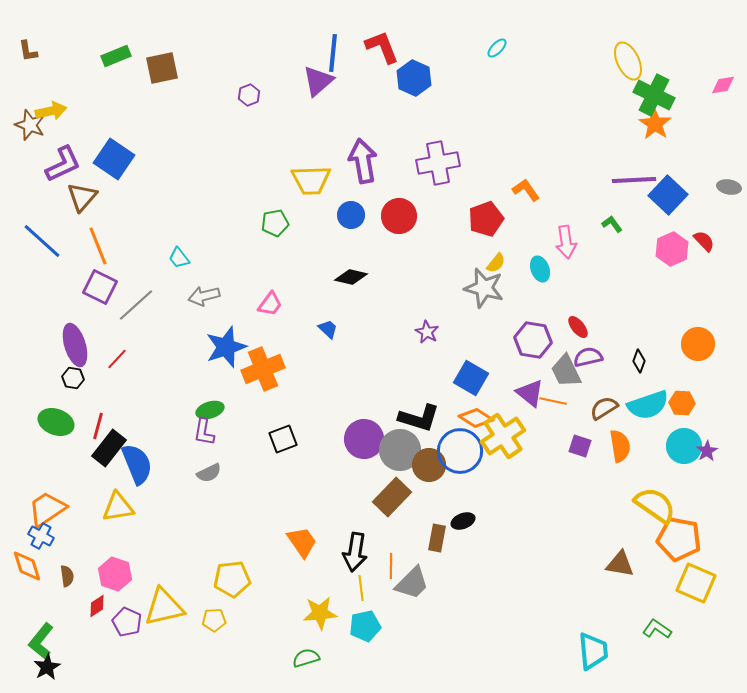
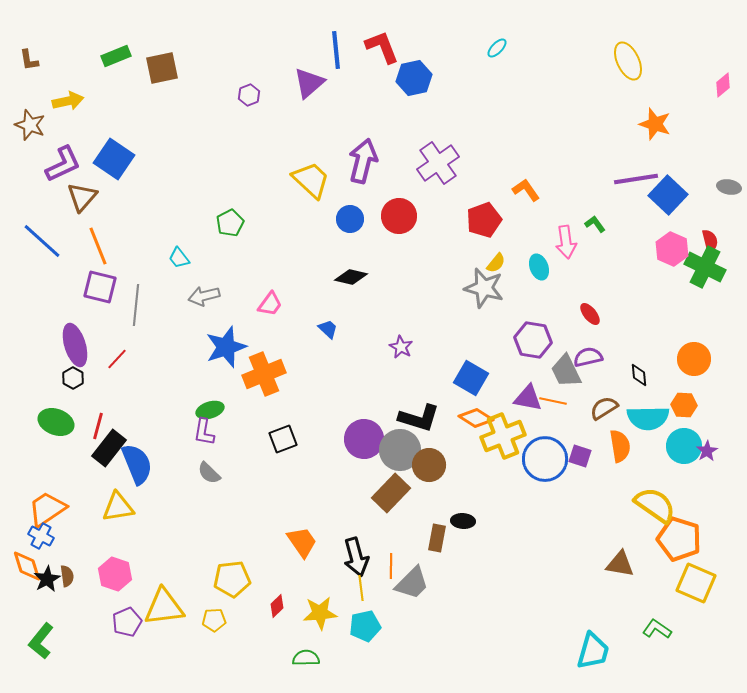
brown L-shape at (28, 51): moved 1 px right, 9 px down
blue line at (333, 53): moved 3 px right, 3 px up; rotated 12 degrees counterclockwise
blue hexagon at (414, 78): rotated 24 degrees clockwise
purple triangle at (318, 81): moved 9 px left, 2 px down
pink diamond at (723, 85): rotated 30 degrees counterclockwise
green cross at (654, 95): moved 51 px right, 172 px down
yellow arrow at (51, 111): moved 17 px right, 10 px up
orange star at (655, 124): rotated 16 degrees counterclockwise
purple arrow at (363, 161): rotated 24 degrees clockwise
purple cross at (438, 163): rotated 24 degrees counterclockwise
yellow trapezoid at (311, 180): rotated 135 degrees counterclockwise
purple line at (634, 180): moved 2 px right, 1 px up; rotated 6 degrees counterclockwise
blue circle at (351, 215): moved 1 px left, 4 px down
red pentagon at (486, 219): moved 2 px left, 1 px down
green pentagon at (275, 223): moved 45 px left; rotated 16 degrees counterclockwise
green L-shape at (612, 224): moved 17 px left
red semicircle at (704, 241): moved 6 px right; rotated 30 degrees clockwise
pink hexagon at (672, 249): rotated 12 degrees counterclockwise
cyan ellipse at (540, 269): moved 1 px left, 2 px up
purple square at (100, 287): rotated 12 degrees counterclockwise
gray line at (136, 305): rotated 42 degrees counterclockwise
red ellipse at (578, 327): moved 12 px right, 13 px up
purple star at (427, 332): moved 26 px left, 15 px down
orange circle at (698, 344): moved 4 px left, 15 px down
black diamond at (639, 361): moved 14 px down; rotated 25 degrees counterclockwise
orange cross at (263, 369): moved 1 px right, 5 px down
black hexagon at (73, 378): rotated 20 degrees clockwise
purple triangle at (530, 393): moved 2 px left, 5 px down; rotated 28 degrees counterclockwise
orange hexagon at (682, 403): moved 2 px right, 2 px down
cyan semicircle at (648, 405): moved 13 px down; rotated 18 degrees clockwise
yellow cross at (503, 436): rotated 12 degrees clockwise
purple square at (580, 446): moved 10 px down
blue circle at (460, 451): moved 85 px right, 8 px down
gray semicircle at (209, 473): rotated 70 degrees clockwise
brown rectangle at (392, 497): moved 1 px left, 4 px up
black ellipse at (463, 521): rotated 25 degrees clockwise
orange pentagon at (679, 539): rotated 6 degrees clockwise
black arrow at (355, 552): moved 1 px right, 5 px down; rotated 24 degrees counterclockwise
red diamond at (97, 606): moved 180 px right; rotated 10 degrees counterclockwise
yellow triangle at (164, 607): rotated 6 degrees clockwise
purple pentagon at (127, 622): rotated 24 degrees clockwise
cyan trapezoid at (593, 651): rotated 21 degrees clockwise
green semicircle at (306, 658): rotated 16 degrees clockwise
black star at (47, 667): moved 88 px up
